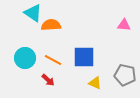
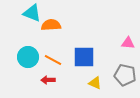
cyan triangle: moved 1 px left; rotated 12 degrees counterclockwise
pink triangle: moved 4 px right, 18 px down
cyan circle: moved 3 px right, 1 px up
red arrow: rotated 136 degrees clockwise
